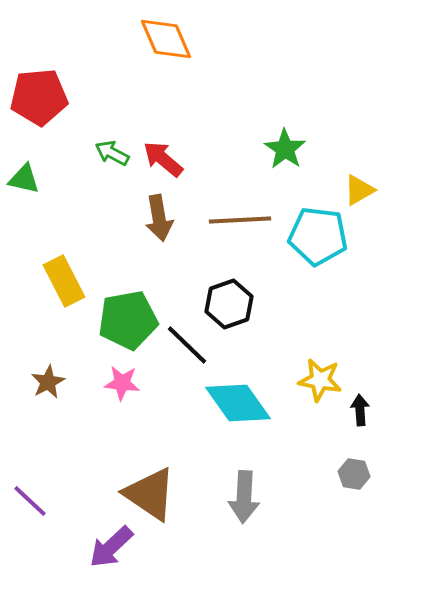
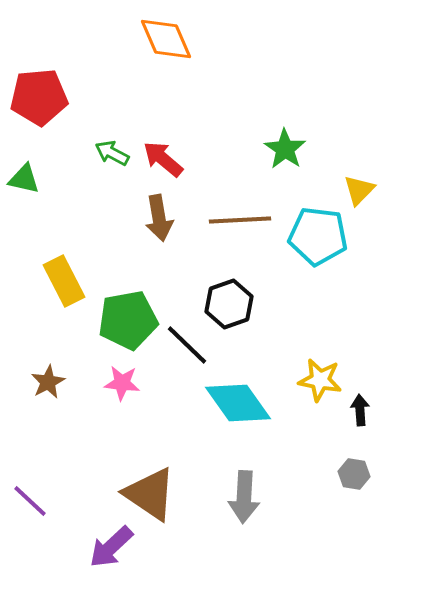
yellow triangle: rotated 16 degrees counterclockwise
